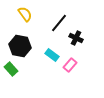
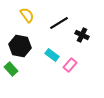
yellow semicircle: moved 2 px right, 1 px down
black line: rotated 18 degrees clockwise
black cross: moved 6 px right, 3 px up
